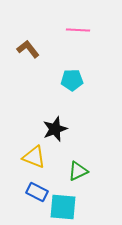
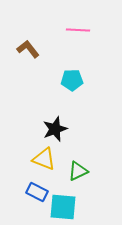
yellow triangle: moved 10 px right, 2 px down
